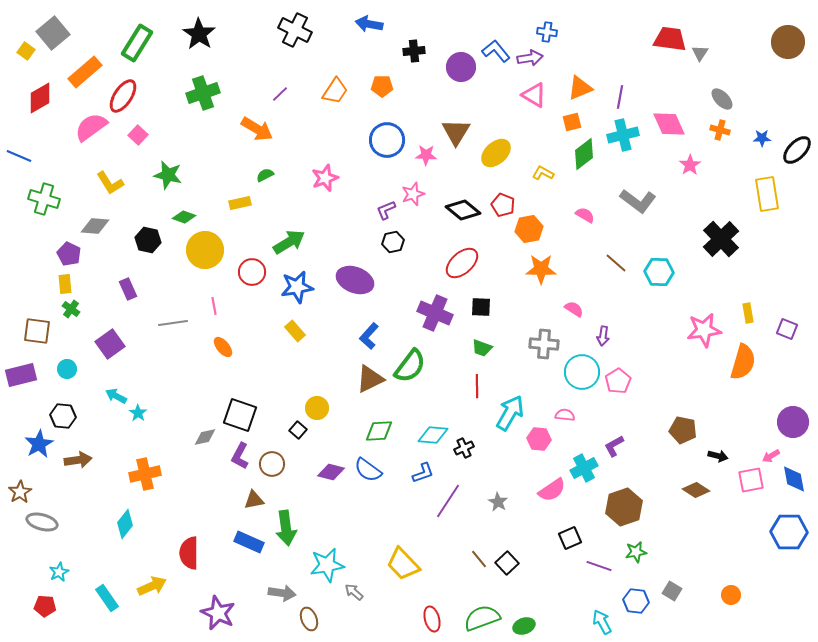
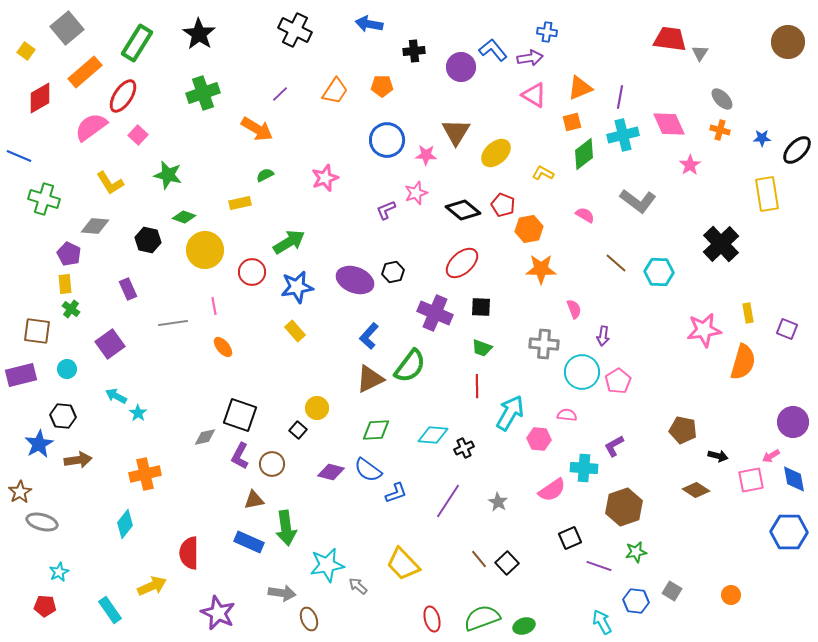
gray square at (53, 33): moved 14 px right, 5 px up
blue L-shape at (496, 51): moved 3 px left, 1 px up
pink star at (413, 194): moved 3 px right, 1 px up
black cross at (721, 239): moved 5 px down
black hexagon at (393, 242): moved 30 px down
pink semicircle at (574, 309): rotated 36 degrees clockwise
pink semicircle at (565, 415): moved 2 px right
green diamond at (379, 431): moved 3 px left, 1 px up
cyan cross at (584, 468): rotated 32 degrees clockwise
blue L-shape at (423, 473): moved 27 px left, 20 px down
gray arrow at (354, 592): moved 4 px right, 6 px up
cyan rectangle at (107, 598): moved 3 px right, 12 px down
